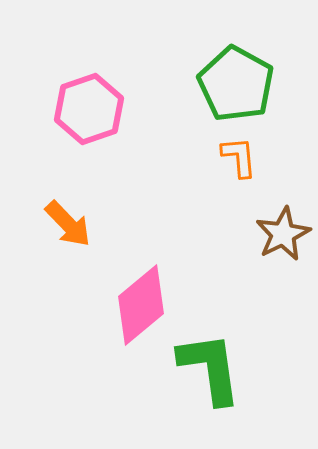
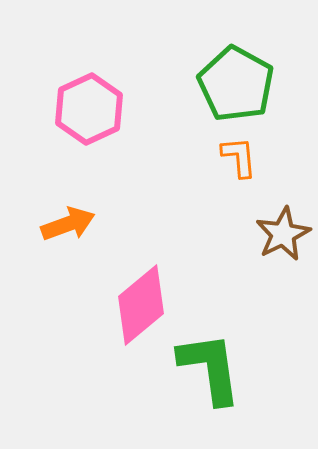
pink hexagon: rotated 6 degrees counterclockwise
orange arrow: rotated 66 degrees counterclockwise
